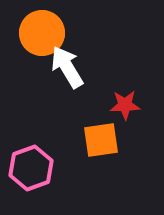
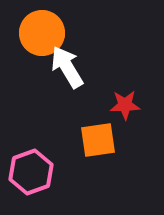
orange square: moved 3 px left
pink hexagon: moved 4 px down
